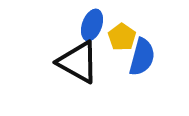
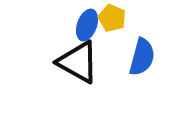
blue ellipse: moved 5 px left
yellow pentagon: moved 10 px left, 19 px up; rotated 12 degrees counterclockwise
